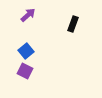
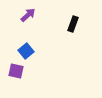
purple square: moved 9 px left; rotated 14 degrees counterclockwise
